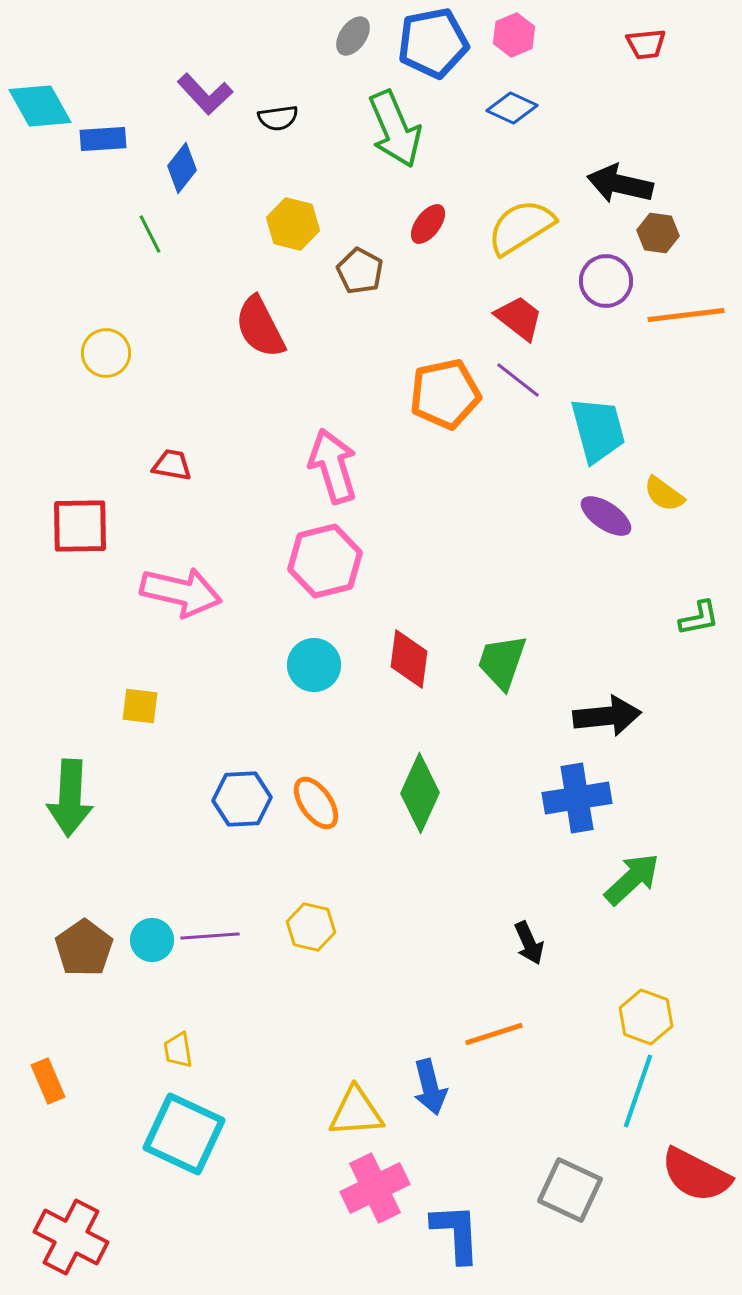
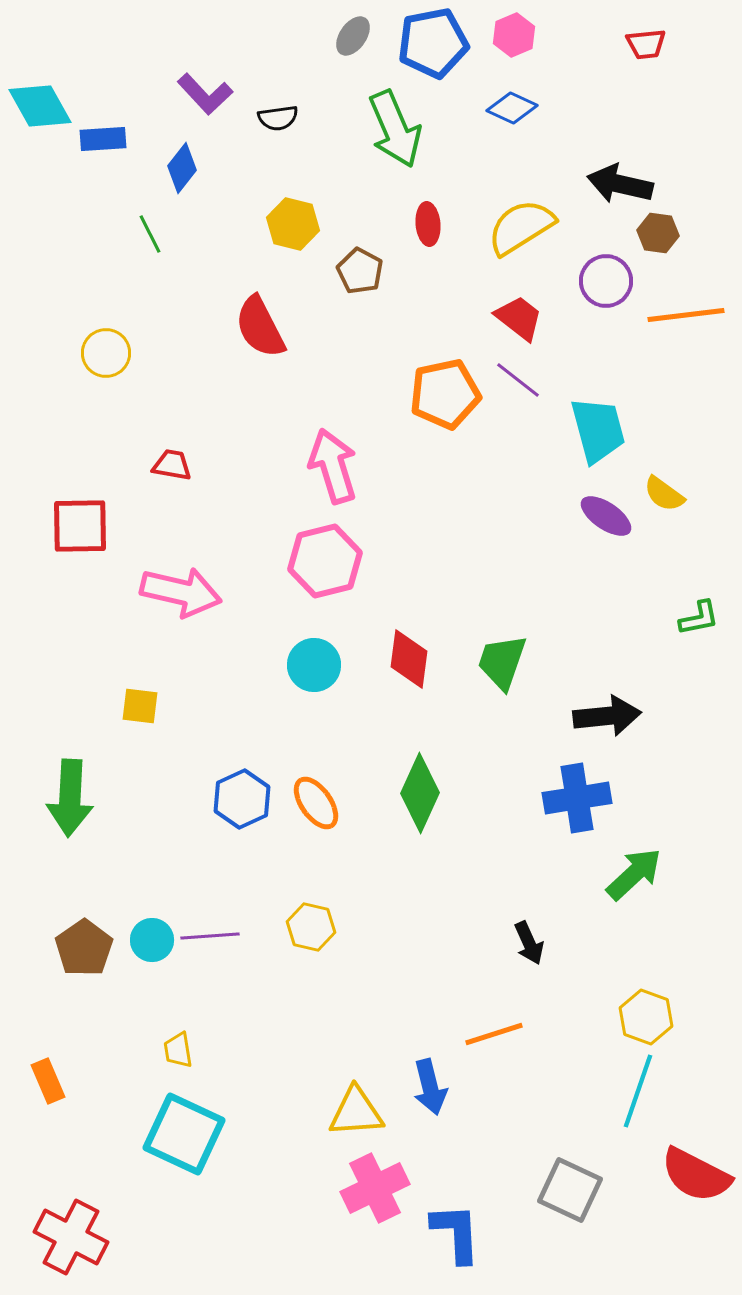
red ellipse at (428, 224): rotated 42 degrees counterclockwise
blue hexagon at (242, 799): rotated 22 degrees counterclockwise
green arrow at (632, 879): moved 2 px right, 5 px up
